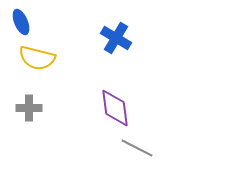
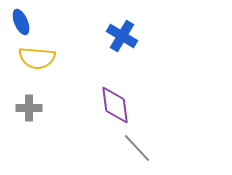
blue cross: moved 6 px right, 2 px up
yellow semicircle: rotated 9 degrees counterclockwise
purple diamond: moved 3 px up
gray line: rotated 20 degrees clockwise
